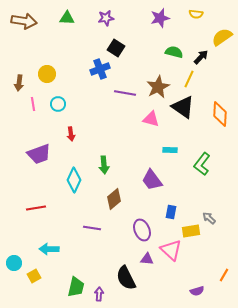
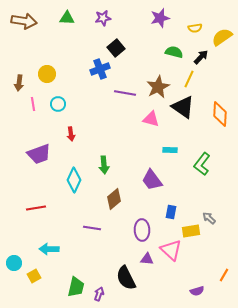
yellow semicircle at (196, 14): moved 1 px left, 14 px down; rotated 16 degrees counterclockwise
purple star at (106, 18): moved 3 px left
black square at (116, 48): rotated 18 degrees clockwise
purple ellipse at (142, 230): rotated 20 degrees clockwise
purple arrow at (99, 294): rotated 16 degrees clockwise
